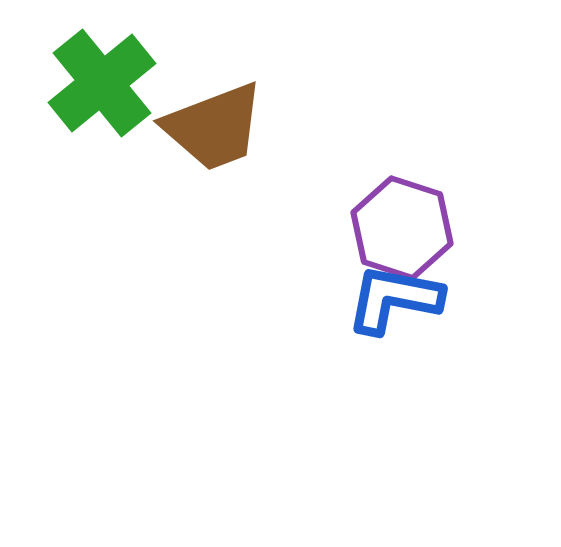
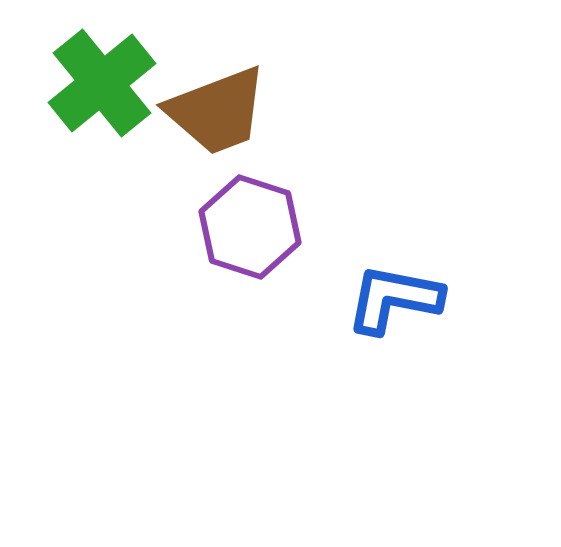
brown trapezoid: moved 3 px right, 16 px up
purple hexagon: moved 152 px left, 1 px up
